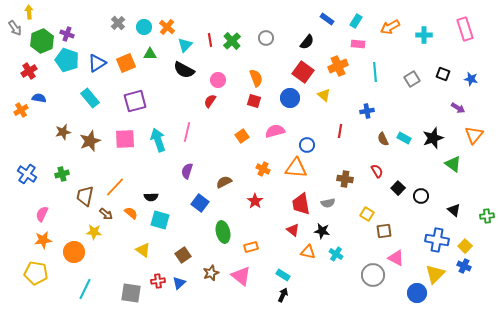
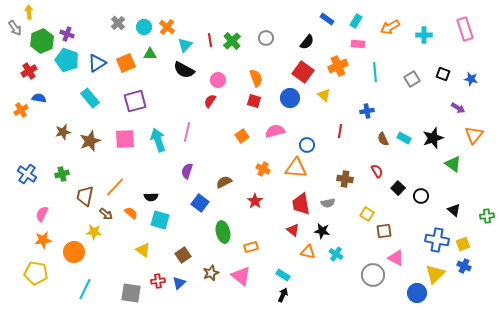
yellow square at (465, 246): moved 2 px left, 2 px up; rotated 24 degrees clockwise
